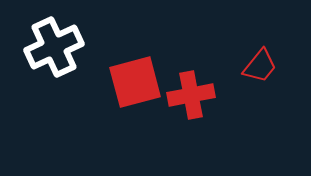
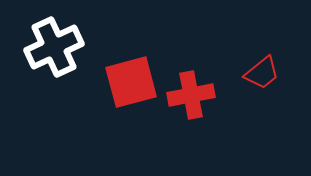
red trapezoid: moved 2 px right, 7 px down; rotated 12 degrees clockwise
red square: moved 4 px left
